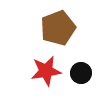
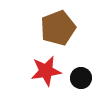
black circle: moved 5 px down
